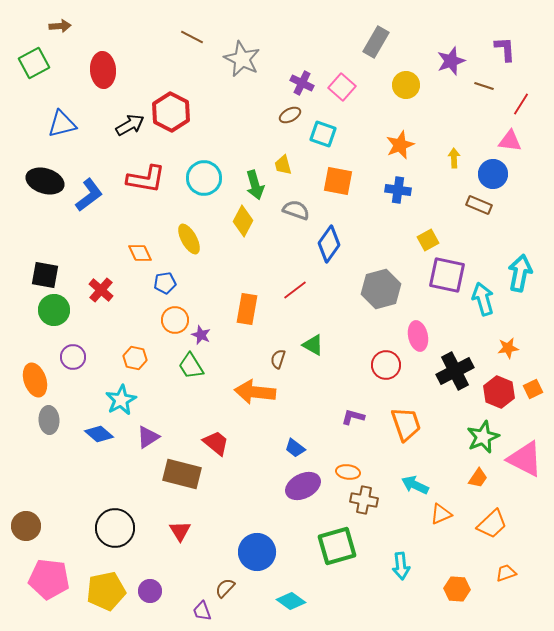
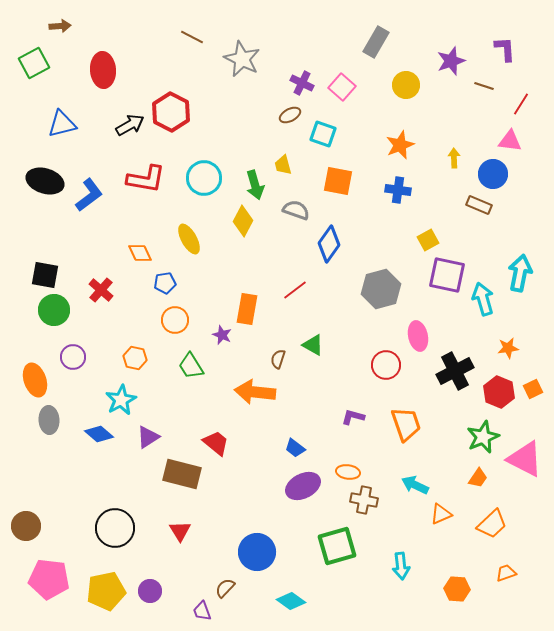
purple star at (201, 335): moved 21 px right
